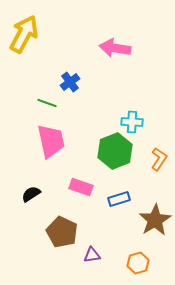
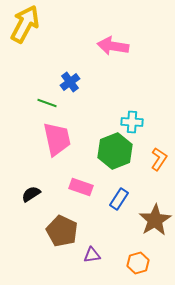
yellow arrow: moved 1 px right, 10 px up
pink arrow: moved 2 px left, 2 px up
pink trapezoid: moved 6 px right, 2 px up
blue rectangle: rotated 40 degrees counterclockwise
brown pentagon: moved 1 px up
